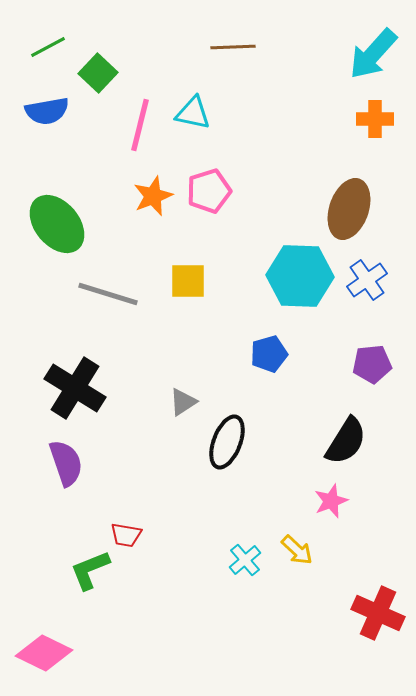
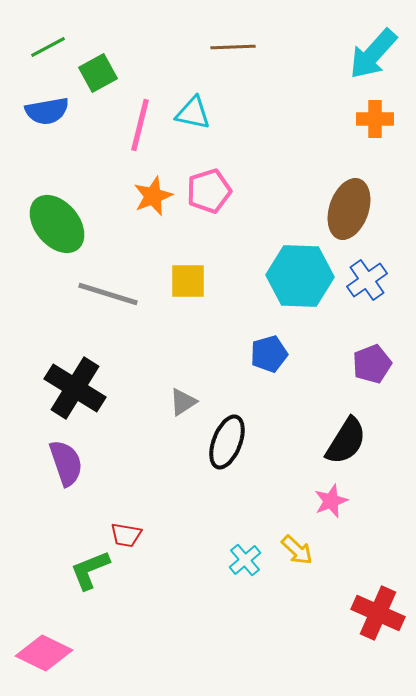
green square: rotated 18 degrees clockwise
purple pentagon: rotated 15 degrees counterclockwise
